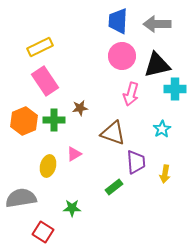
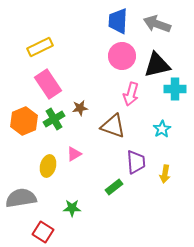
gray arrow: rotated 20 degrees clockwise
pink rectangle: moved 3 px right, 3 px down
green cross: moved 1 px up; rotated 30 degrees counterclockwise
brown triangle: moved 7 px up
